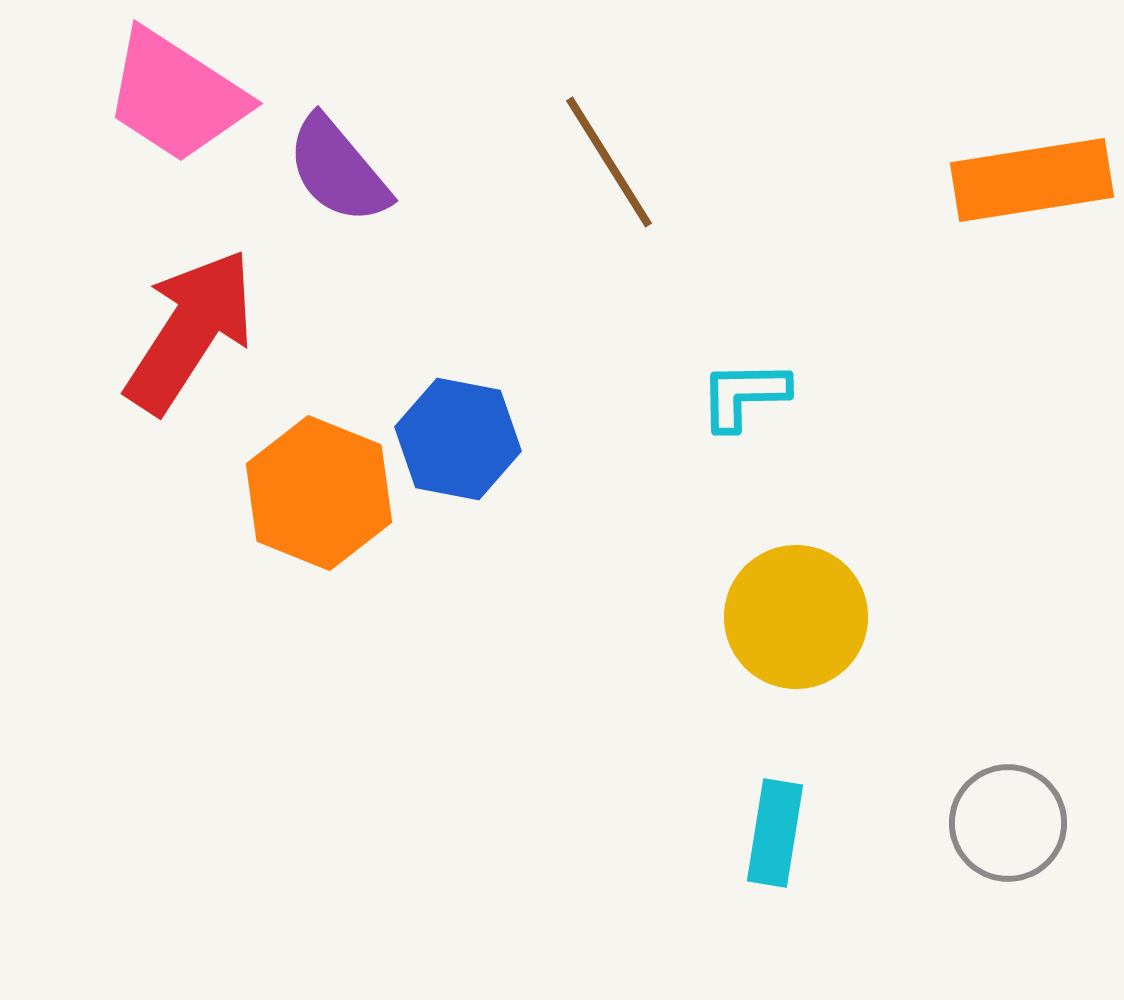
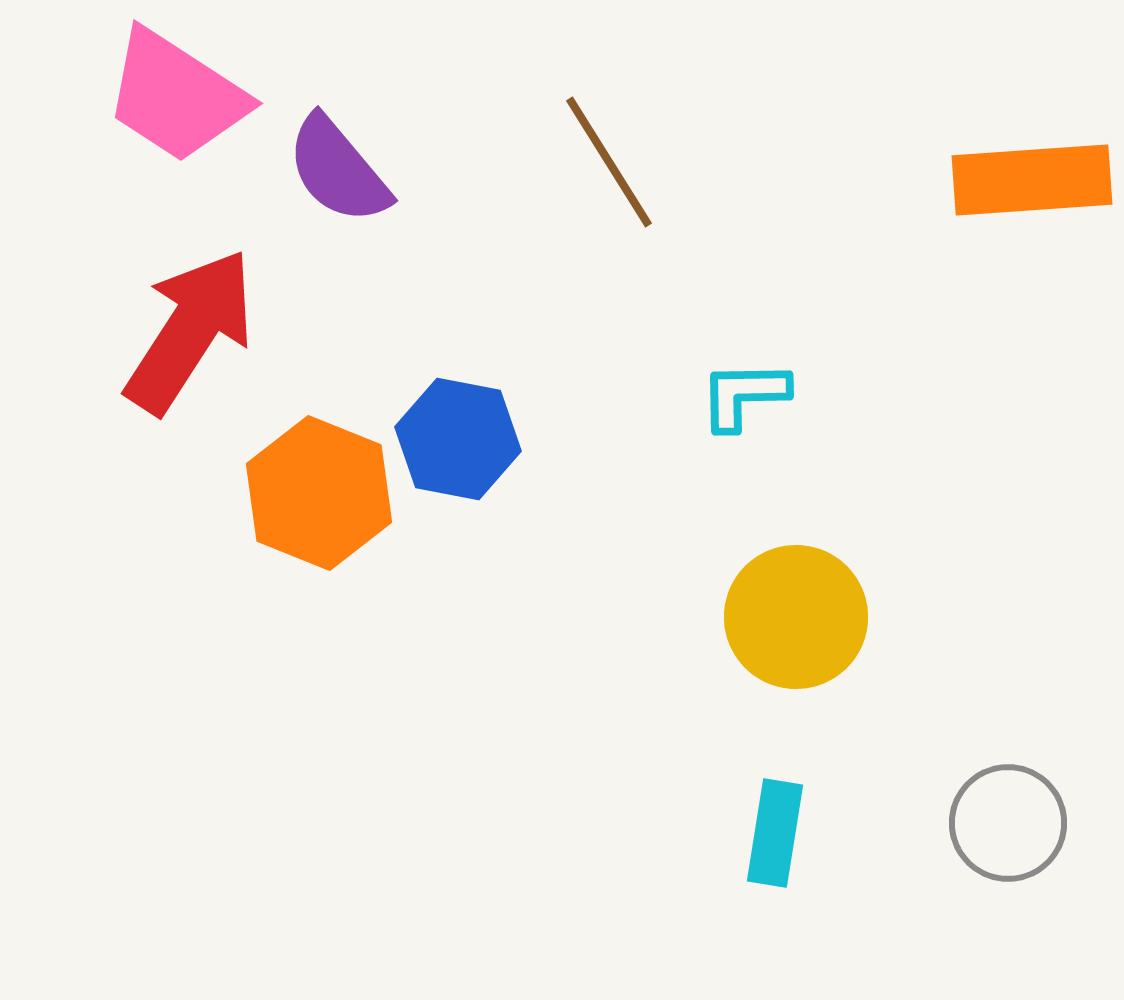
orange rectangle: rotated 5 degrees clockwise
